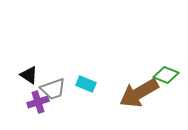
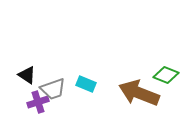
black triangle: moved 2 px left
brown arrow: rotated 51 degrees clockwise
